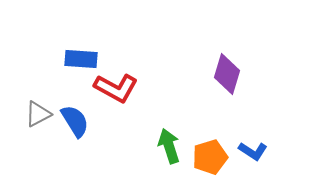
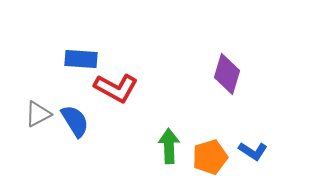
green arrow: rotated 16 degrees clockwise
